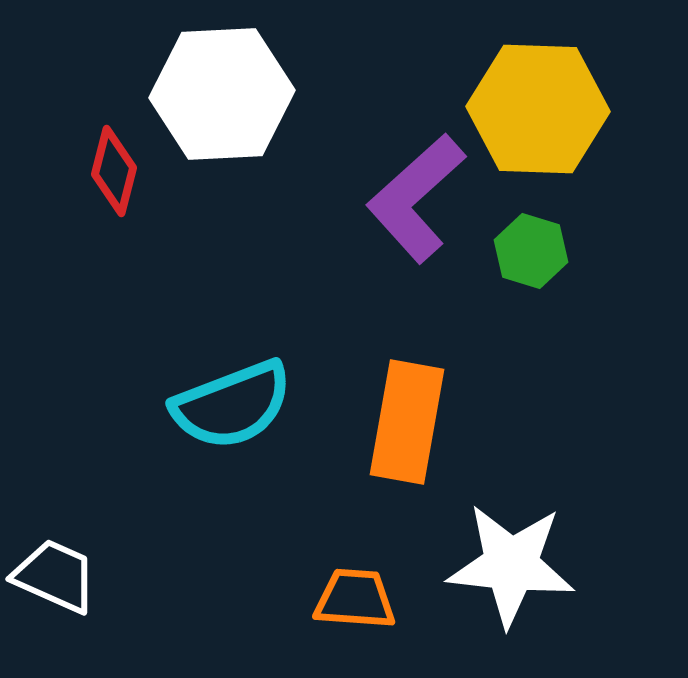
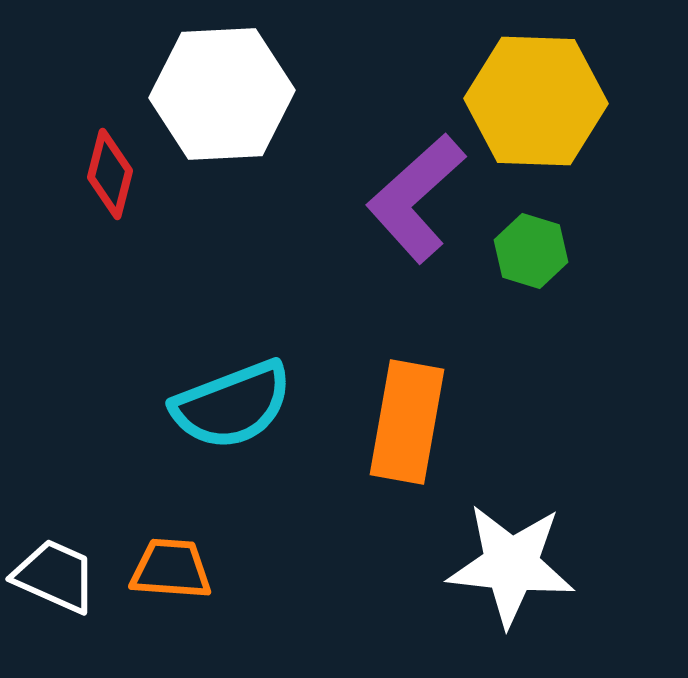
yellow hexagon: moved 2 px left, 8 px up
red diamond: moved 4 px left, 3 px down
orange trapezoid: moved 184 px left, 30 px up
